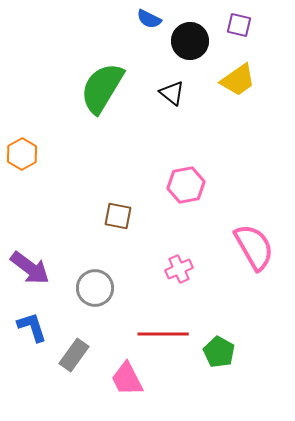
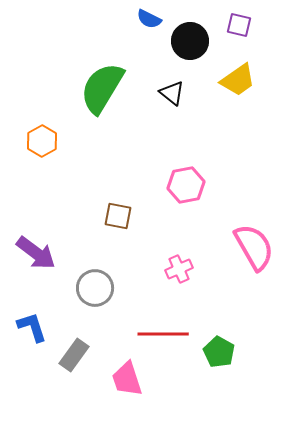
orange hexagon: moved 20 px right, 13 px up
purple arrow: moved 6 px right, 15 px up
pink trapezoid: rotated 9 degrees clockwise
